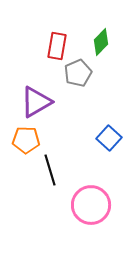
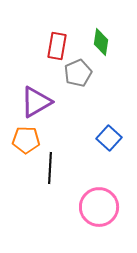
green diamond: rotated 36 degrees counterclockwise
black line: moved 2 px up; rotated 20 degrees clockwise
pink circle: moved 8 px right, 2 px down
